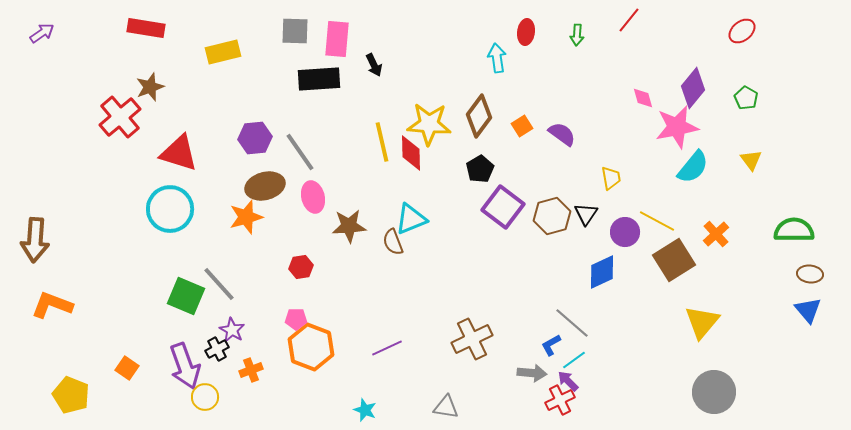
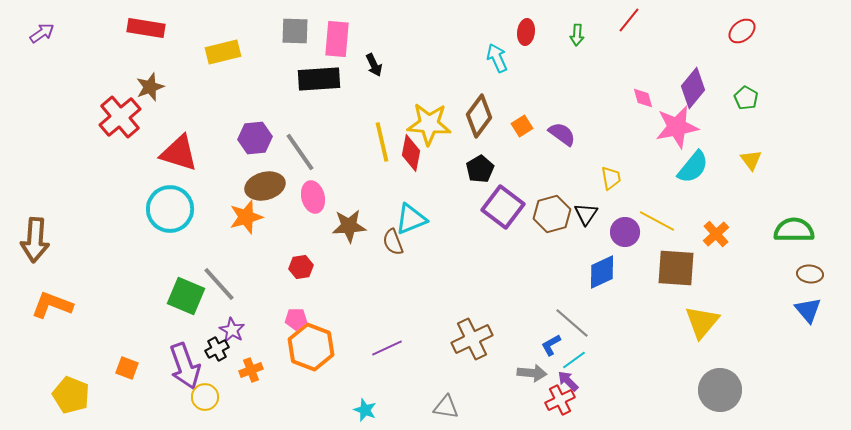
cyan arrow at (497, 58): rotated 16 degrees counterclockwise
red diamond at (411, 153): rotated 12 degrees clockwise
brown hexagon at (552, 216): moved 2 px up
brown square at (674, 260): moved 2 px right, 8 px down; rotated 36 degrees clockwise
orange square at (127, 368): rotated 15 degrees counterclockwise
gray circle at (714, 392): moved 6 px right, 2 px up
